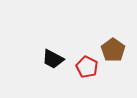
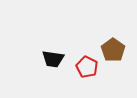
black trapezoid: rotated 20 degrees counterclockwise
